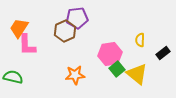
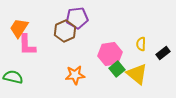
yellow semicircle: moved 1 px right, 4 px down
